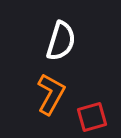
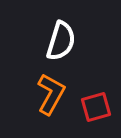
red square: moved 4 px right, 10 px up
